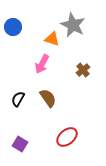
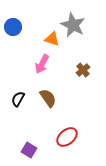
purple square: moved 9 px right, 6 px down
